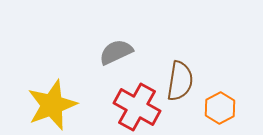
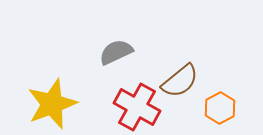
brown semicircle: rotated 42 degrees clockwise
yellow star: moved 1 px up
